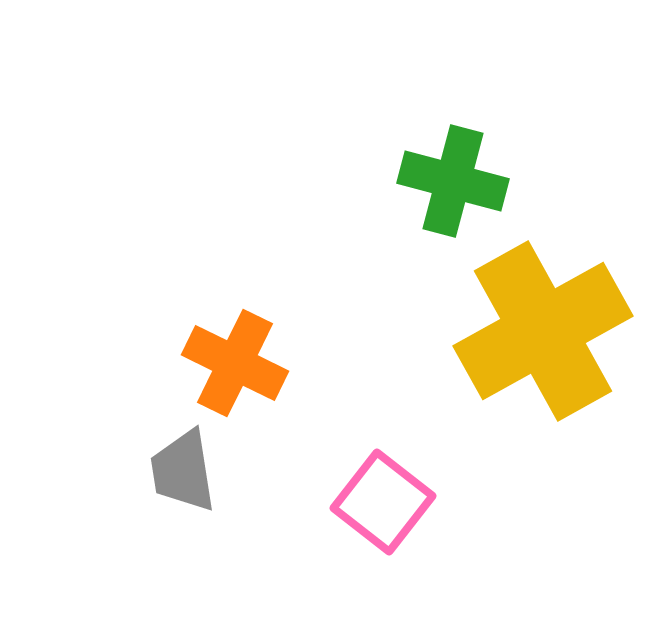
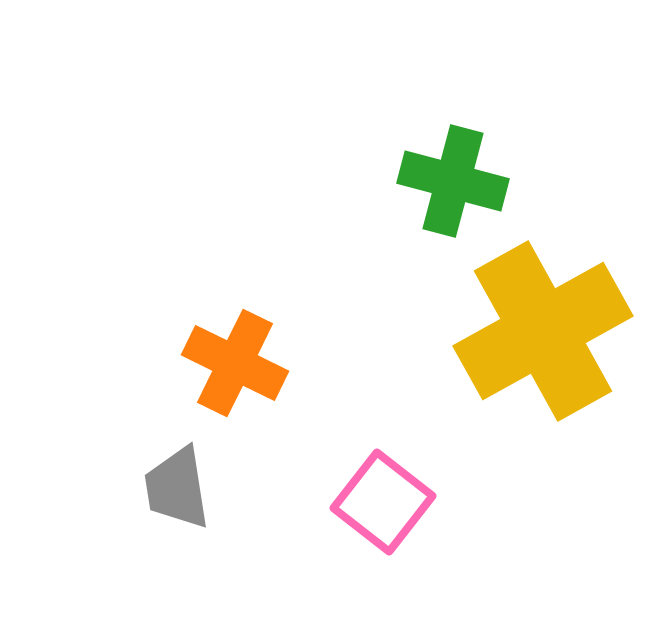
gray trapezoid: moved 6 px left, 17 px down
